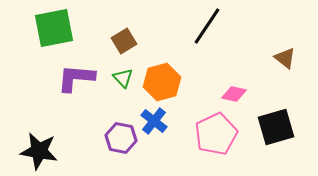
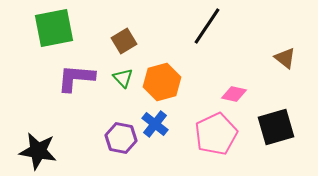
blue cross: moved 1 px right, 3 px down
black star: moved 1 px left
